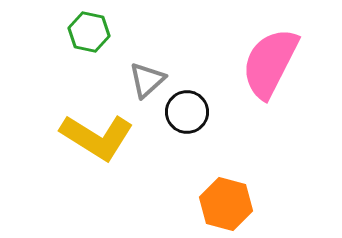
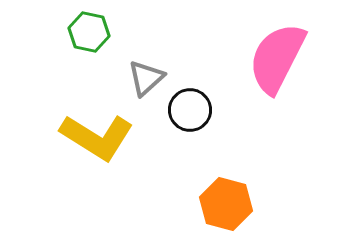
pink semicircle: moved 7 px right, 5 px up
gray triangle: moved 1 px left, 2 px up
black circle: moved 3 px right, 2 px up
